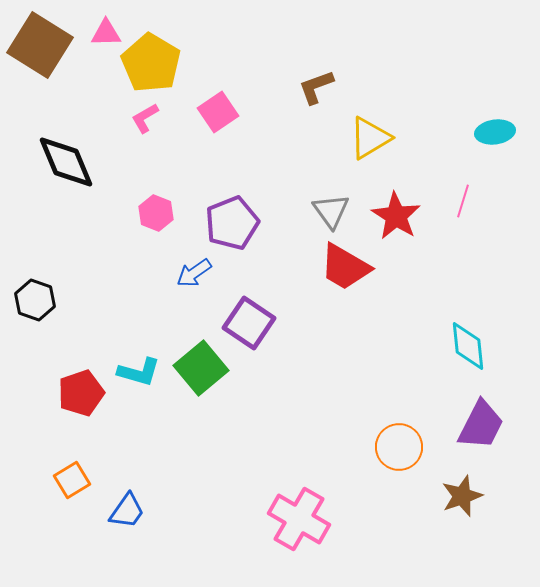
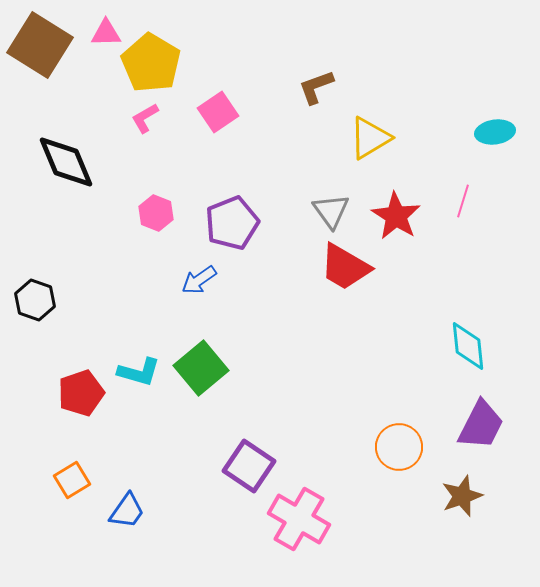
blue arrow: moved 5 px right, 7 px down
purple square: moved 143 px down
